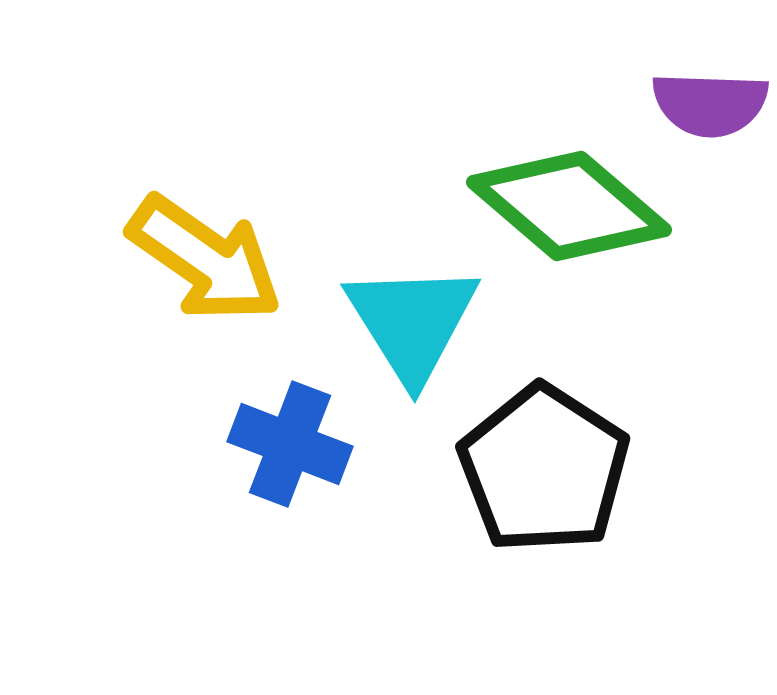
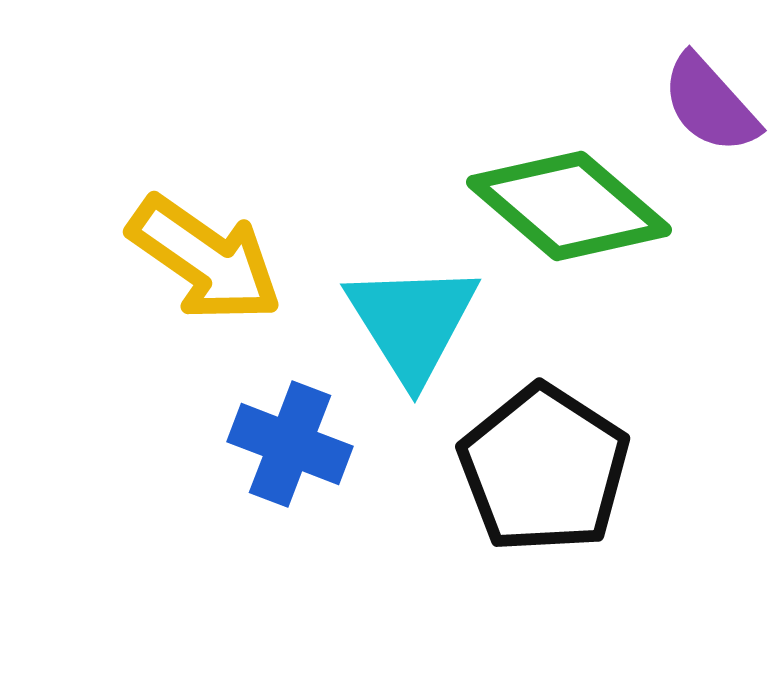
purple semicircle: rotated 46 degrees clockwise
